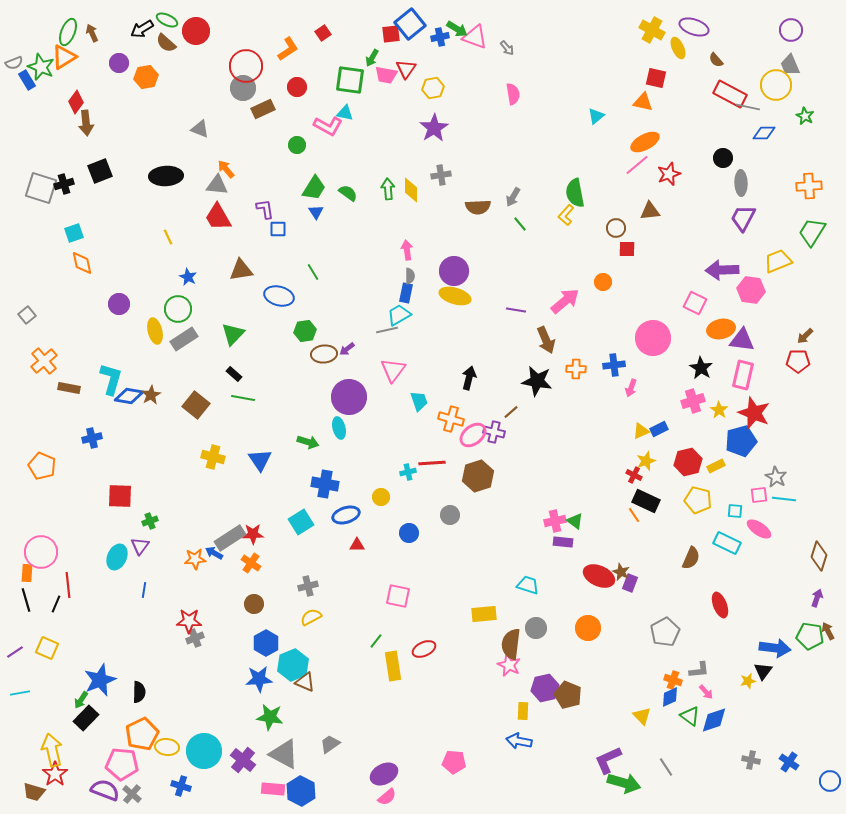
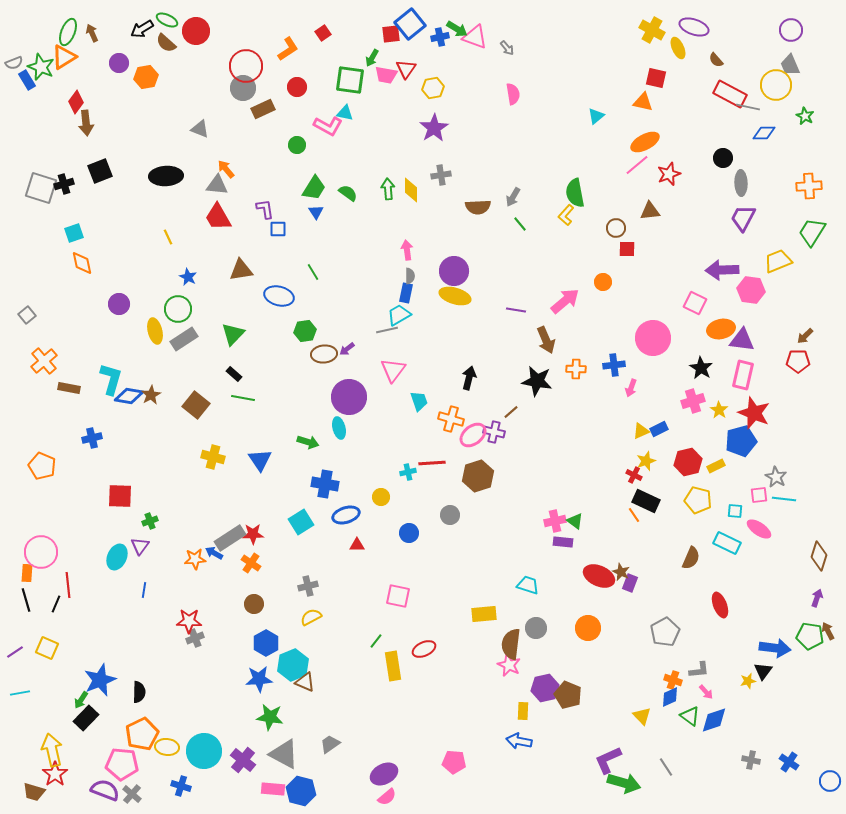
blue hexagon at (301, 791): rotated 12 degrees counterclockwise
